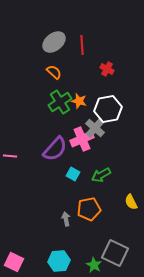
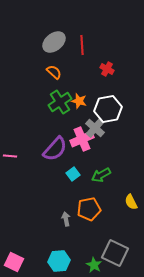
cyan square: rotated 24 degrees clockwise
